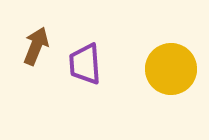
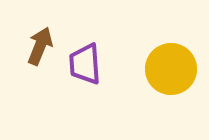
brown arrow: moved 4 px right
